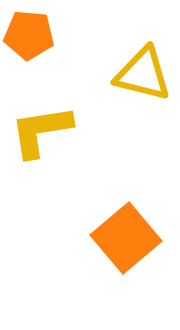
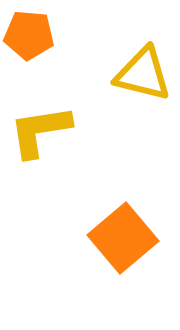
yellow L-shape: moved 1 px left
orange square: moved 3 px left
